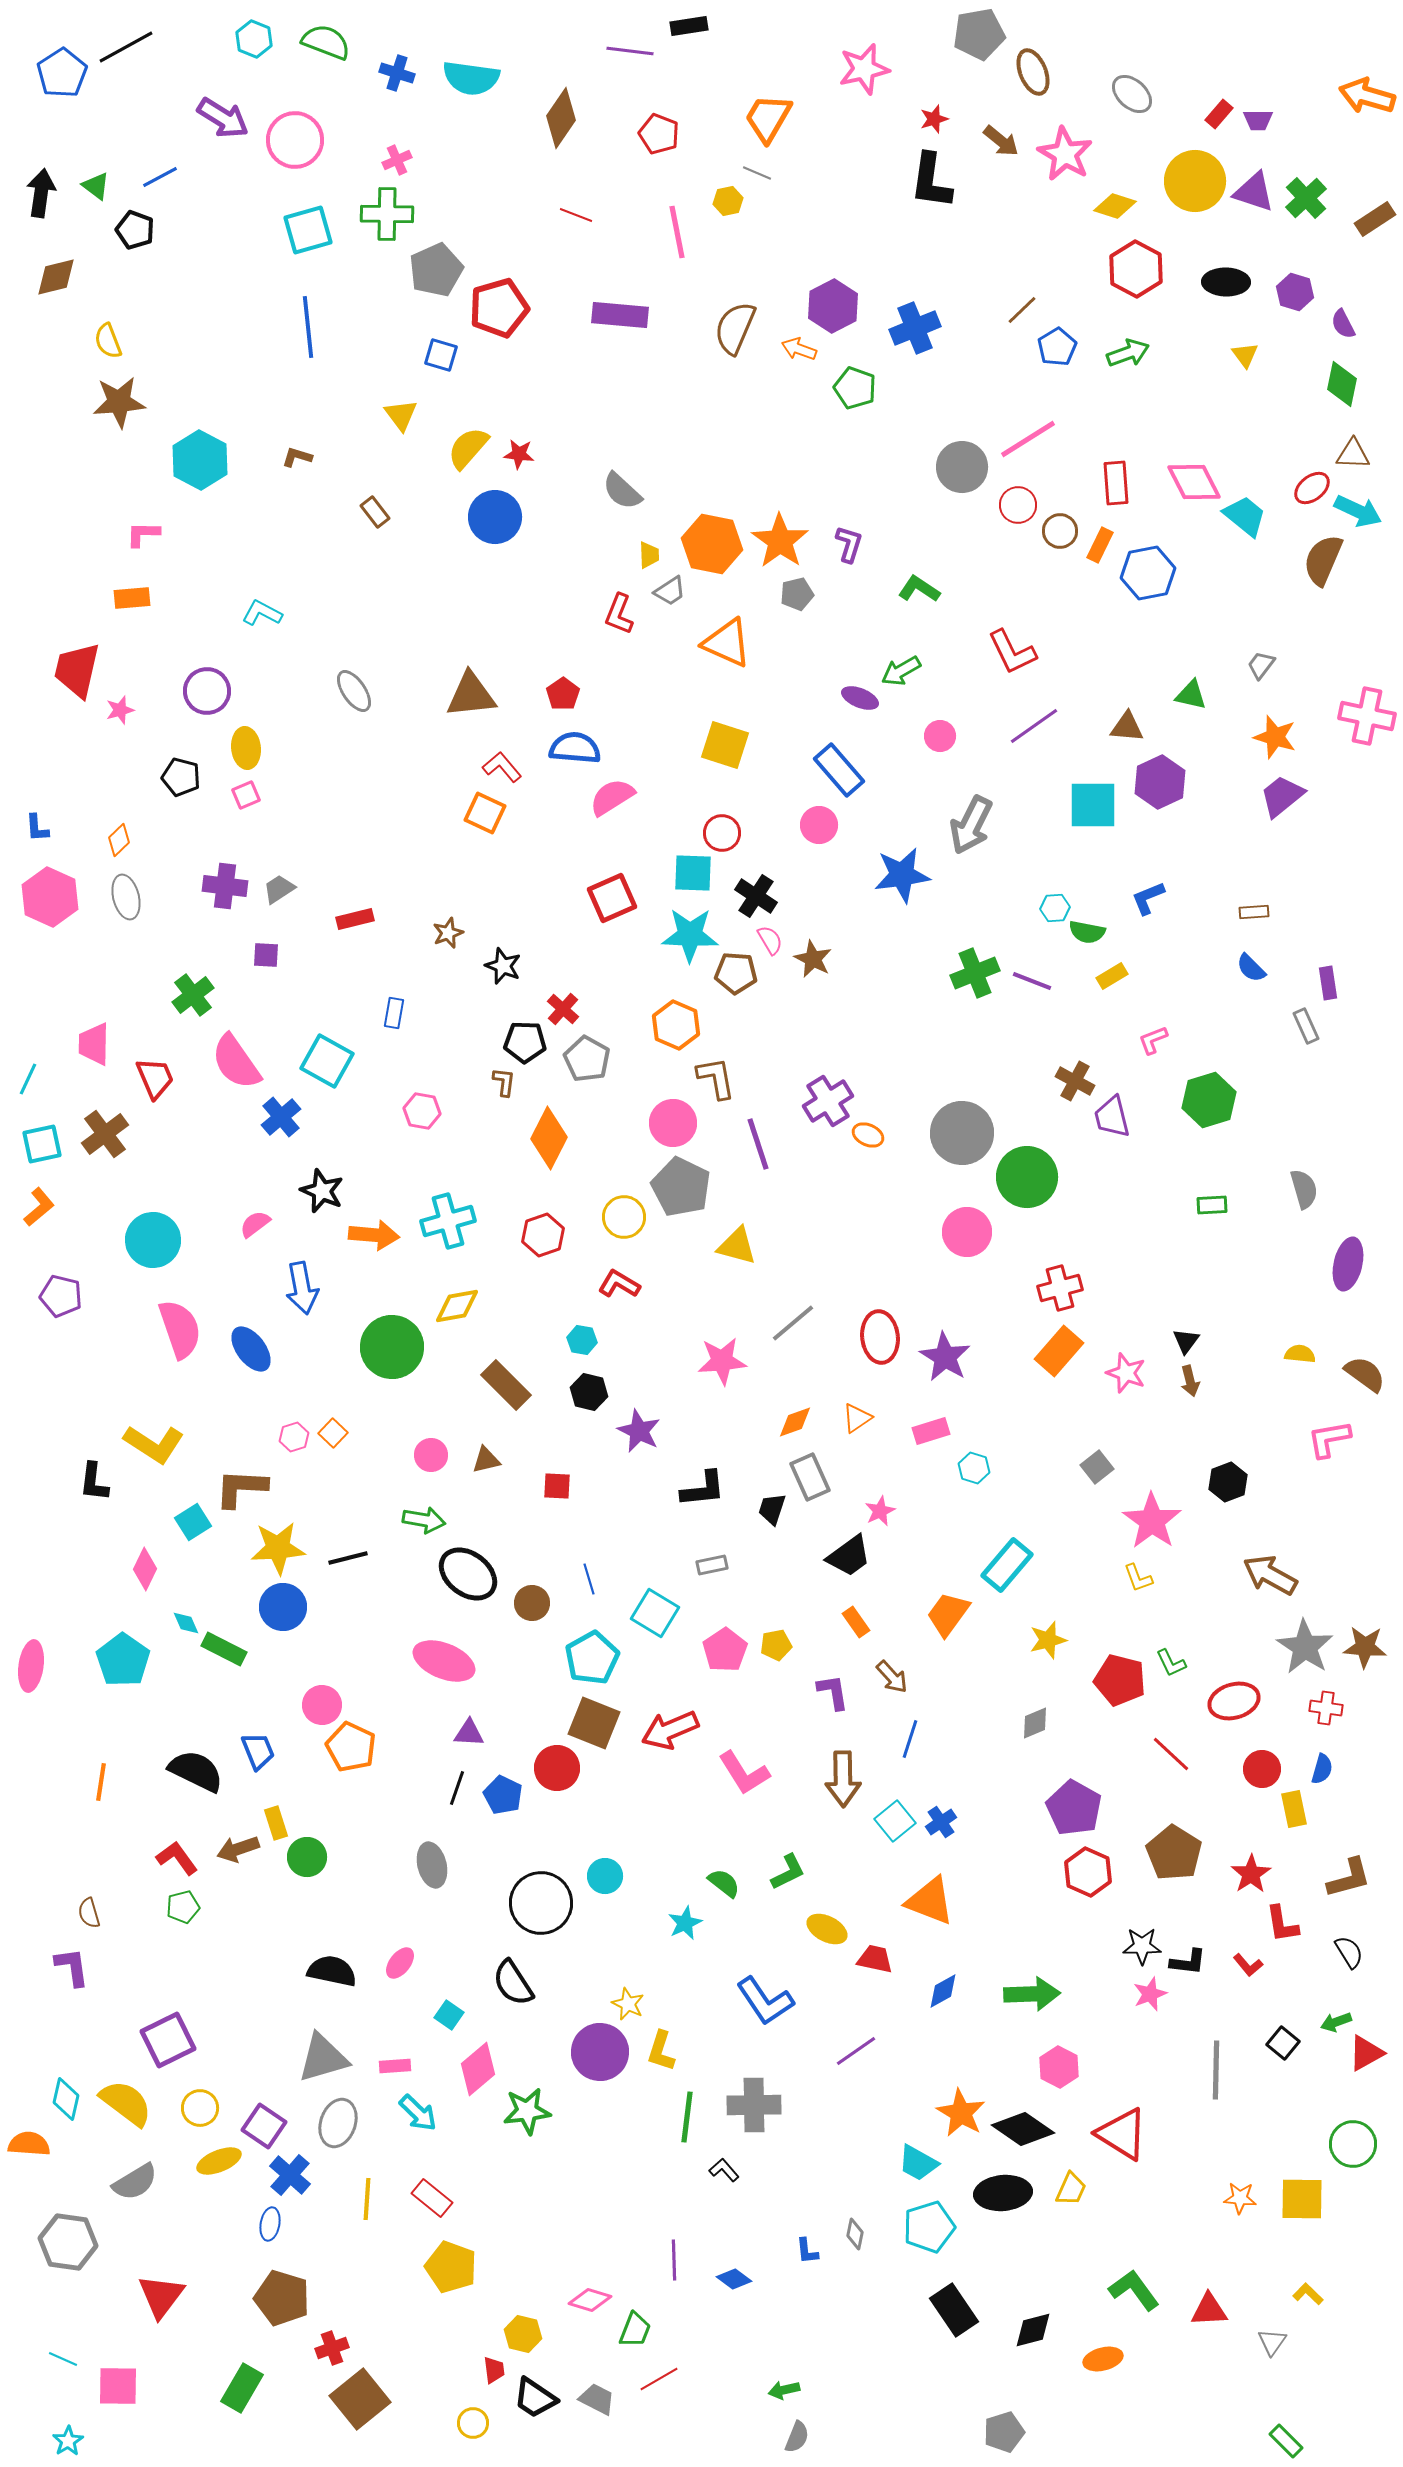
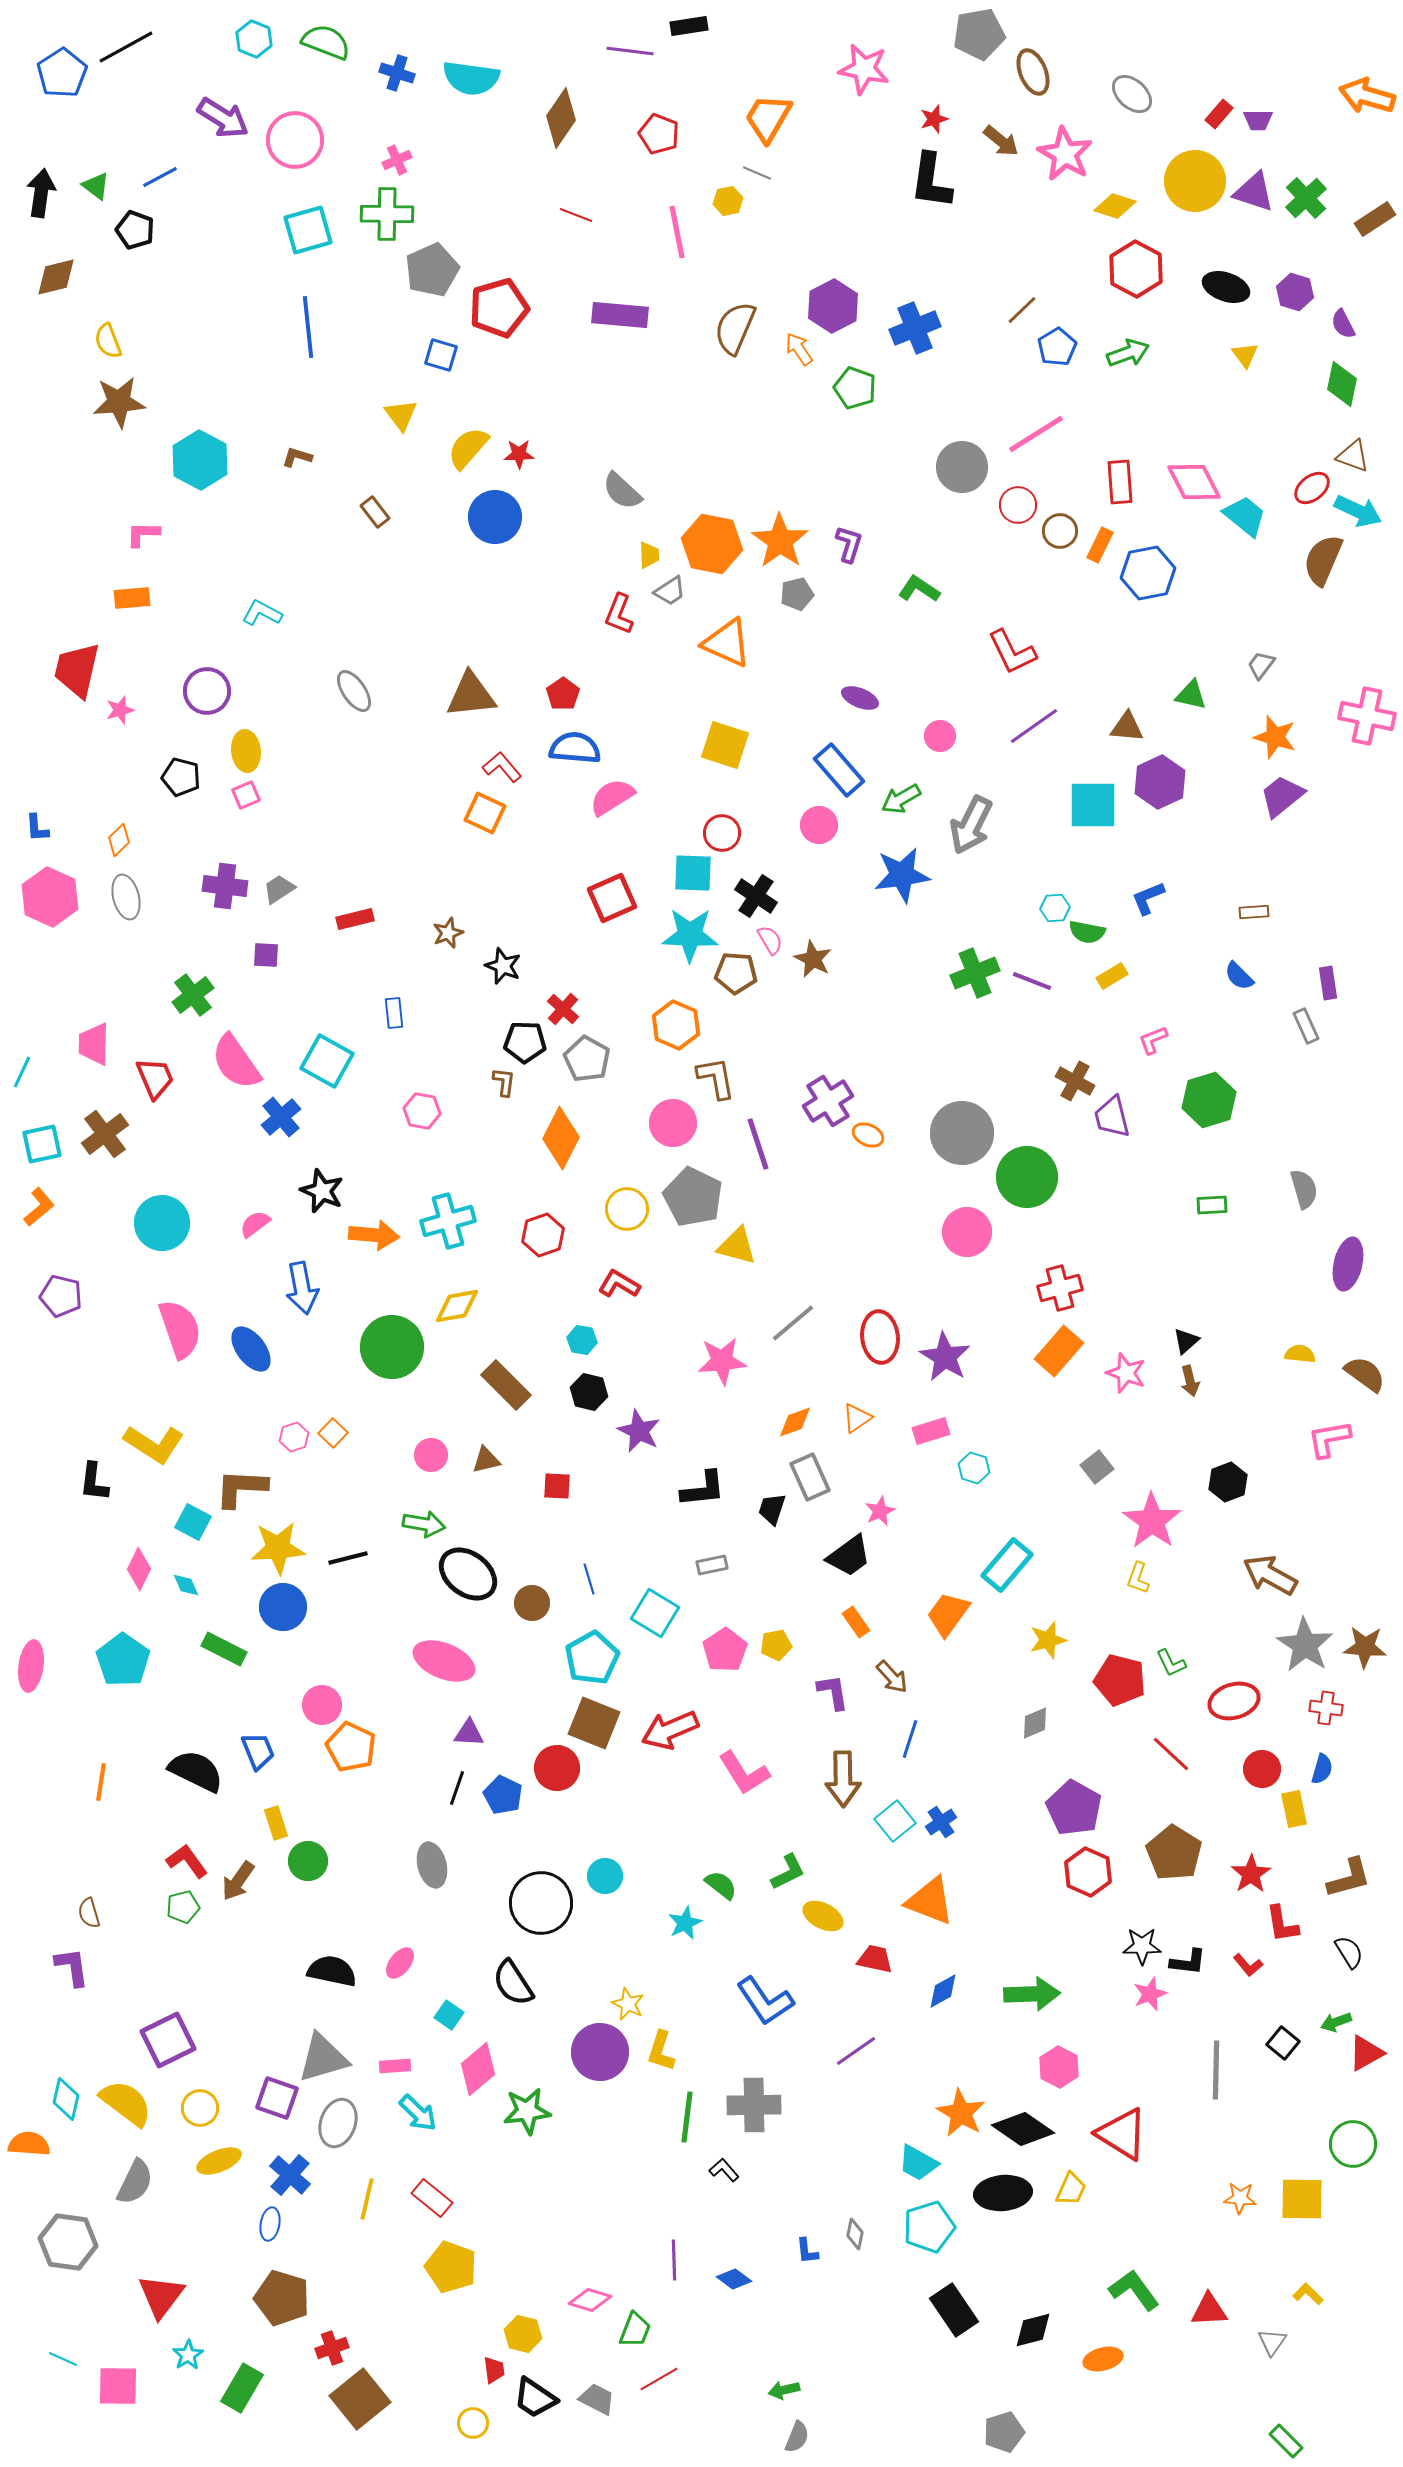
pink star at (864, 69): rotated 24 degrees clockwise
gray pentagon at (436, 270): moved 4 px left
black ellipse at (1226, 282): moved 5 px down; rotated 18 degrees clockwise
orange arrow at (799, 349): rotated 36 degrees clockwise
pink line at (1028, 439): moved 8 px right, 5 px up
red star at (519, 454): rotated 8 degrees counterclockwise
brown triangle at (1353, 454): moved 2 px down; rotated 18 degrees clockwise
red rectangle at (1116, 483): moved 4 px right, 1 px up
green arrow at (901, 671): moved 128 px down
yellow ellipse at (246, 748): moved 3 px down
blue semicircle at (1251, 968): moved 12 px left, 8 px down
blue rectangle at (394, 1013): rotated 16 degrees counterclockwise
cyan line at (28, 1079): moved 6 px left, 7 px up
orange diamond at (549, 1138): moved 12 px right
gray pentagon at (681, 1187): moved 12 px right, 10 px down
yellow circle at (624, 1217): moved 3 px right, 8 px up
cyan circle at (153, 1240): moved 9 px right, 17 px up
black triangle at (1186, 1341): rotated 12 degrees clockwise
green arrow at (424, 1520): moved 4 px down
cyan square at (193, 1522): rotated 30 degrees counterclockwise
pink diamond at (145, 1569): moved 6 px left
yellow L-shape at (1138, 1578): rotated 40 degrees clockwise
cyan diamond at (186, 1623): moved 38 px up
gray star at (1305, 1647): moved 2 px up
brown arrow at (238, 1849): moved 32 px down; rotated 36 degrees counterclockwise
green circle at (307, 1857): moved 1 px right, 4 px down
red L-shape at (177, 1858): moved 10 px right, 3 px down
green semicircle at (724, 1883): moved 3 px left, 2 px down
yellow ellipse at (827, 1929): moved 4 px left, 13 px up
purple square at (264, 2126): moved 13 px right, 28 px up; rotated 15 degrees counterclockwise
gray semicircle at (135, 2182): rotated 33 degrees counterclockwise
yellow line at (367, 2199): rotated 9 degrees clockwise
cyan star at (68, 2441): moved 120 px right, 86 px up
